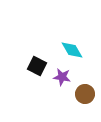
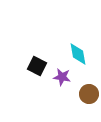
cyan diamond: moved 6 px right, 4 px down; rotated 20 degrees clockwise
brown circle: moved 4 px right
